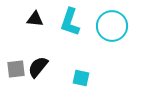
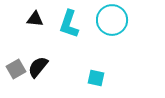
cyan L-shape: moved 1 px left, 2 px down
cyan circle: moved 6 px up
gray square: rotated 24 degrees counterclockwise
cyan square: moved 15 px right
